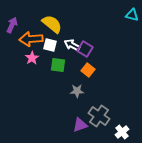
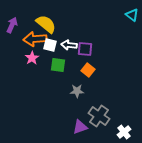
cyan triangle: rotated 24 degrees clockwise
yellow semicircle: moved 6 px left
orange arrow: moved 4 px right
white arrow: moved 3 px left; rotated 21 degrees counterclockwise
purple square: rotated 28 degrees counterclockwise
purple triangle: moved 2 px down
white cross: moved 2 px right
